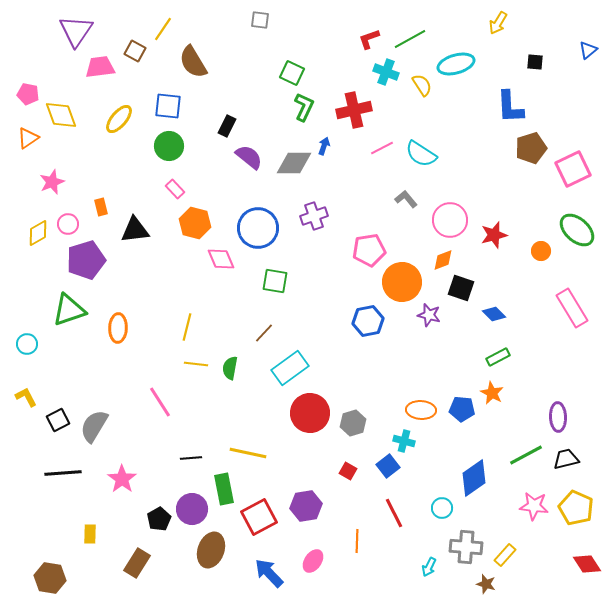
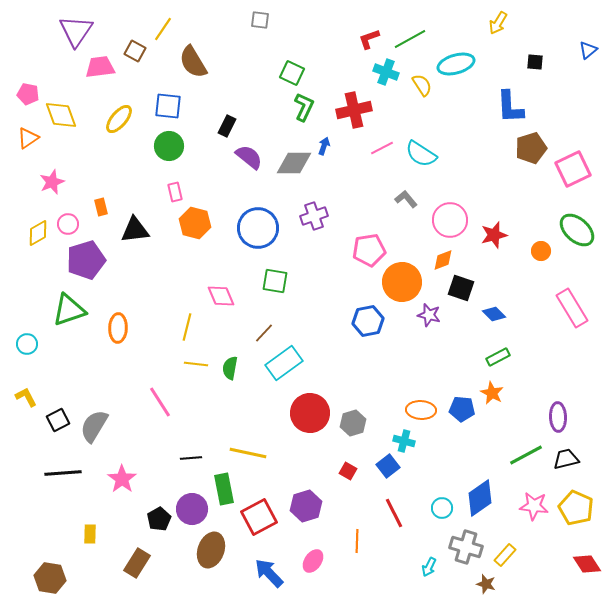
pink rectangle at (175, 189): moved 3 px down; rotated 30 degrees clockwise
pink diamond at (221, 259): moved 37 px down
cyan rectangle at (290, 368): moved 6 px left, 5 px up
blue diamond at (474, 478): moved 6 px right, 20 px down
purple hexagon at (306, 506): rotated 8 degrees counterclockwise
gray cross at (466, 547): rotated 12 degrees clockwise
